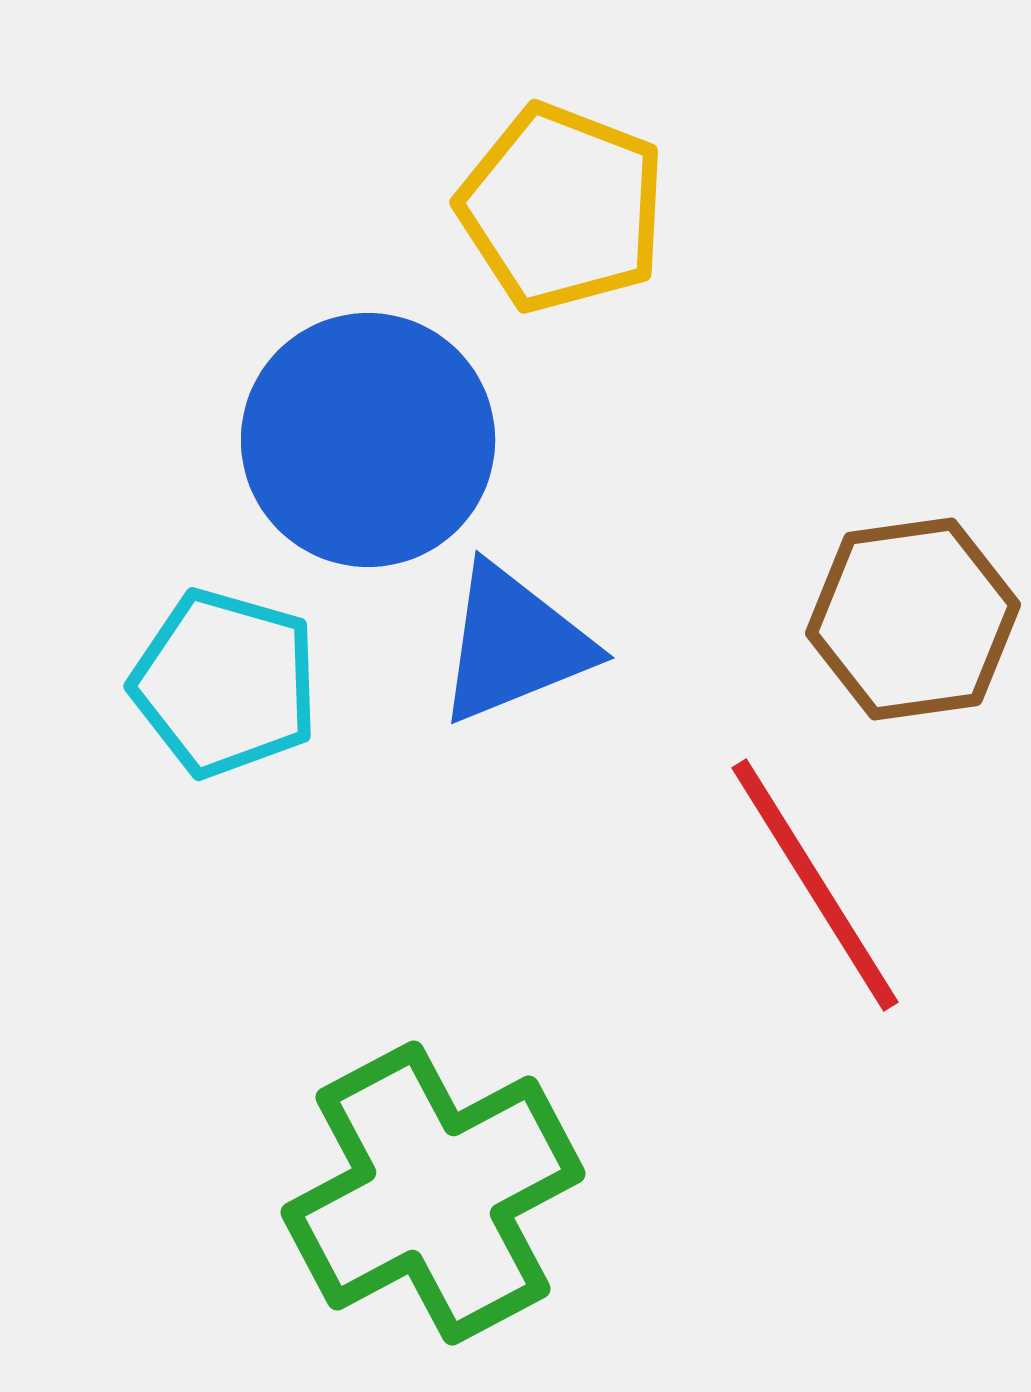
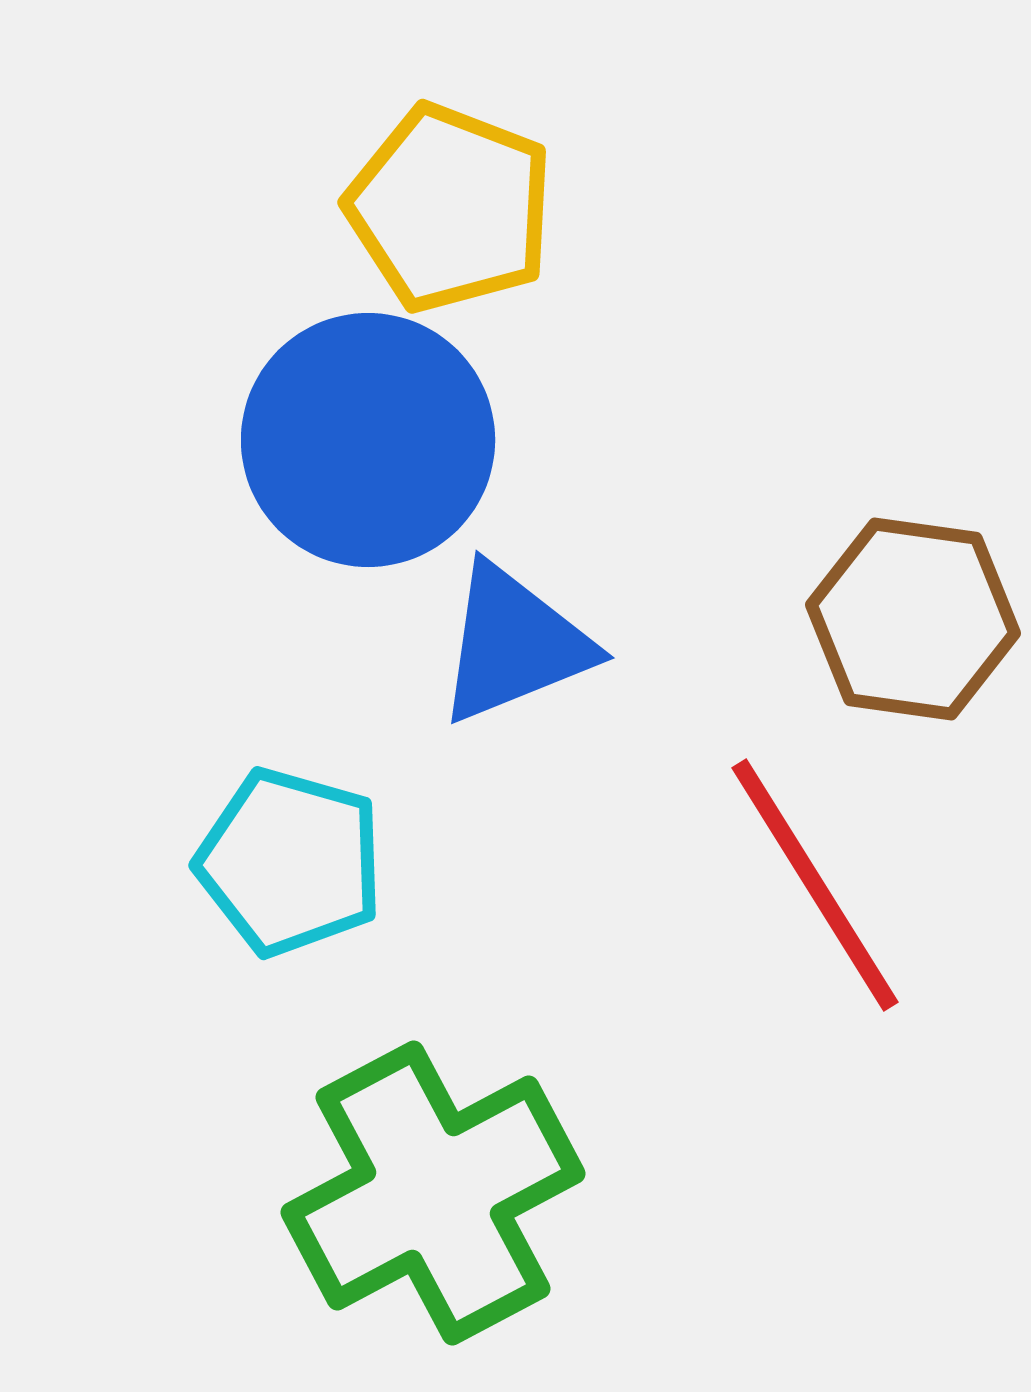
yellow pentagon: moved 112 px left
brown hexagon: rotated 16 degrees clockwise
cyan pentagon: moved 65 px right, 179 px down
